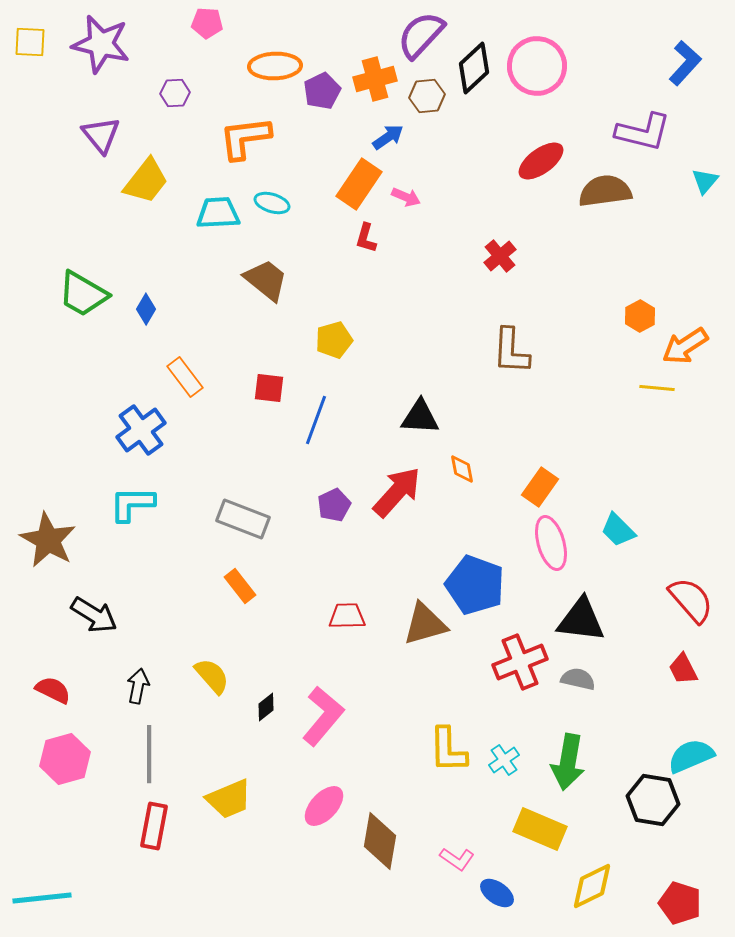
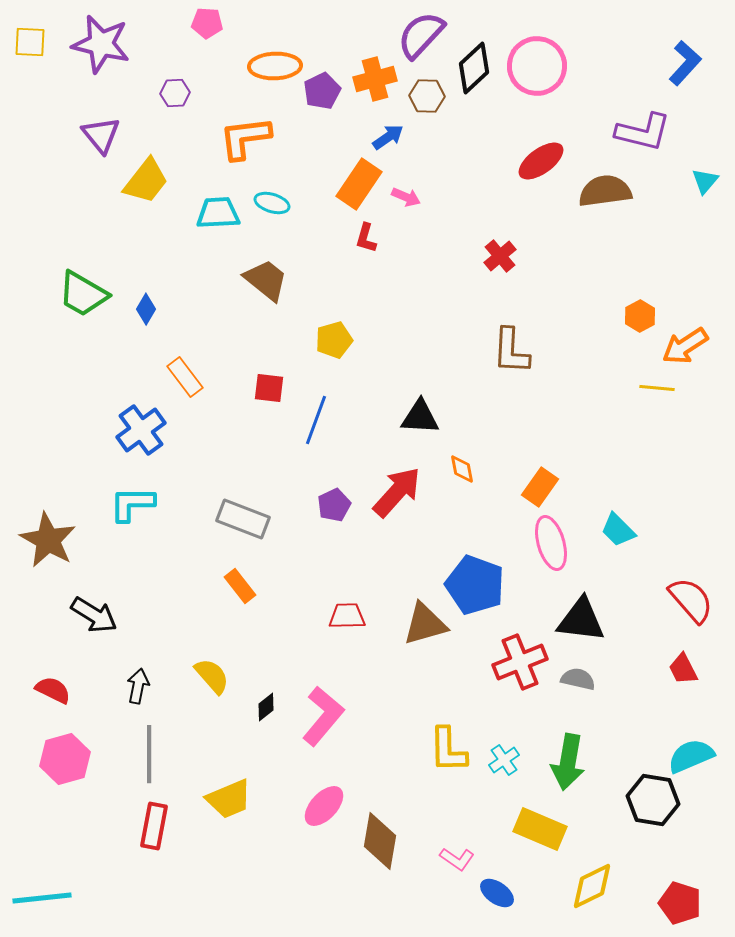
brown hexagon at (427, 96): rotated 8 degrees clockwise
